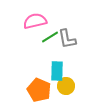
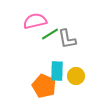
green line: moved 3 px up
yellow circle: moved 10 px right, 10 px up
orange pentagon: moved 5 px right, 4 px up
